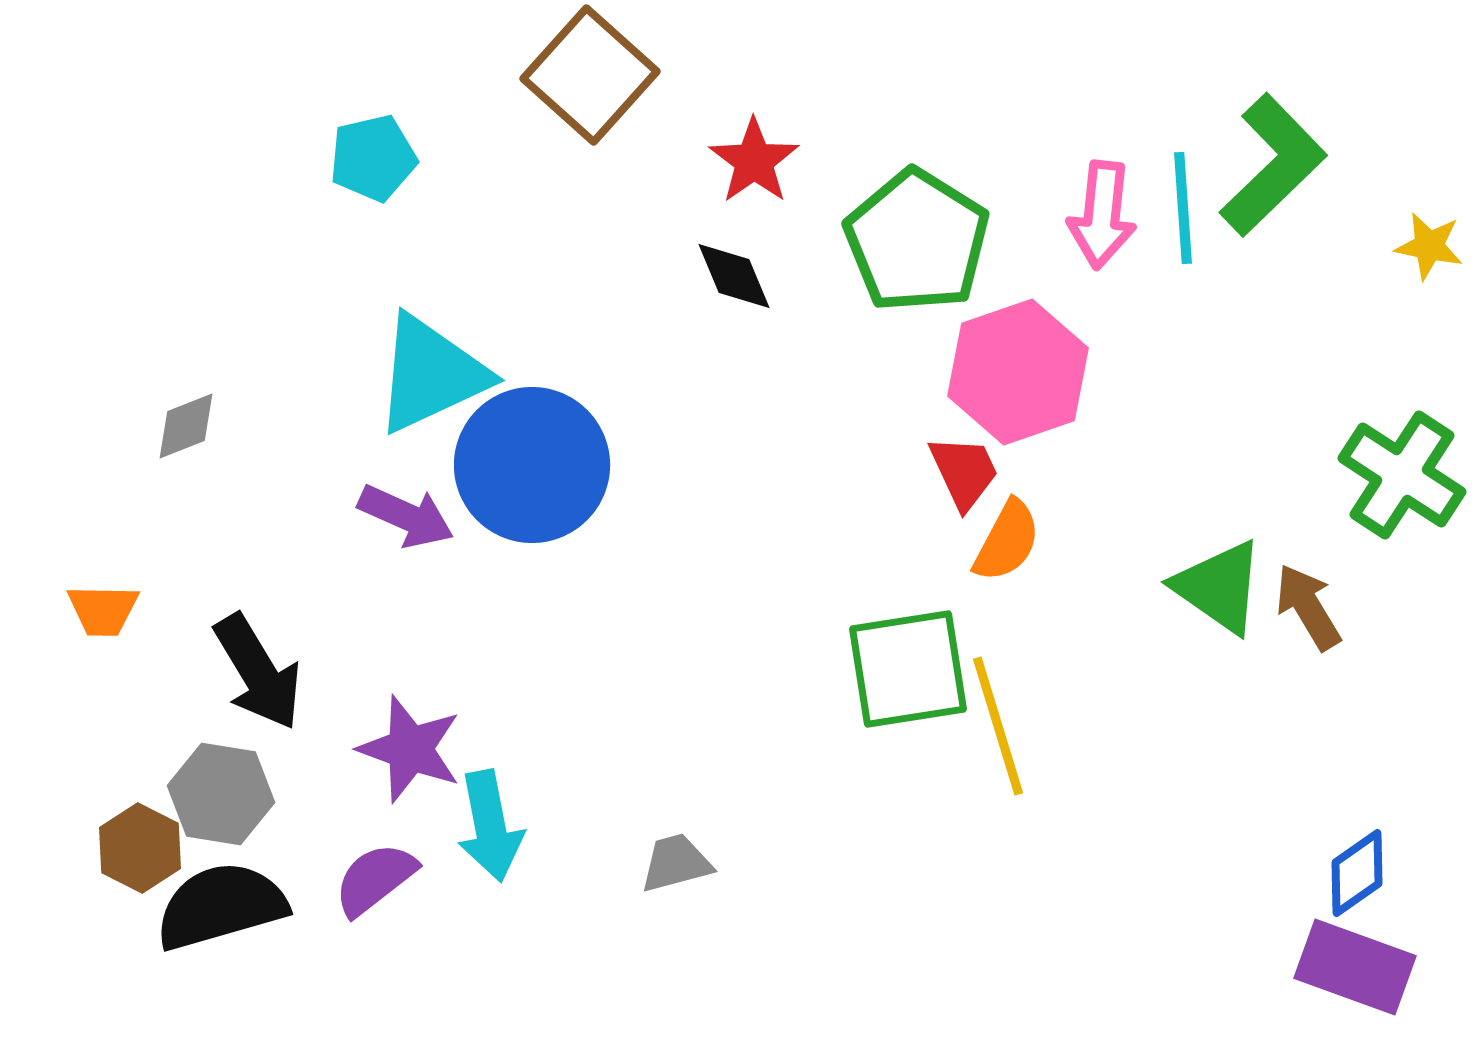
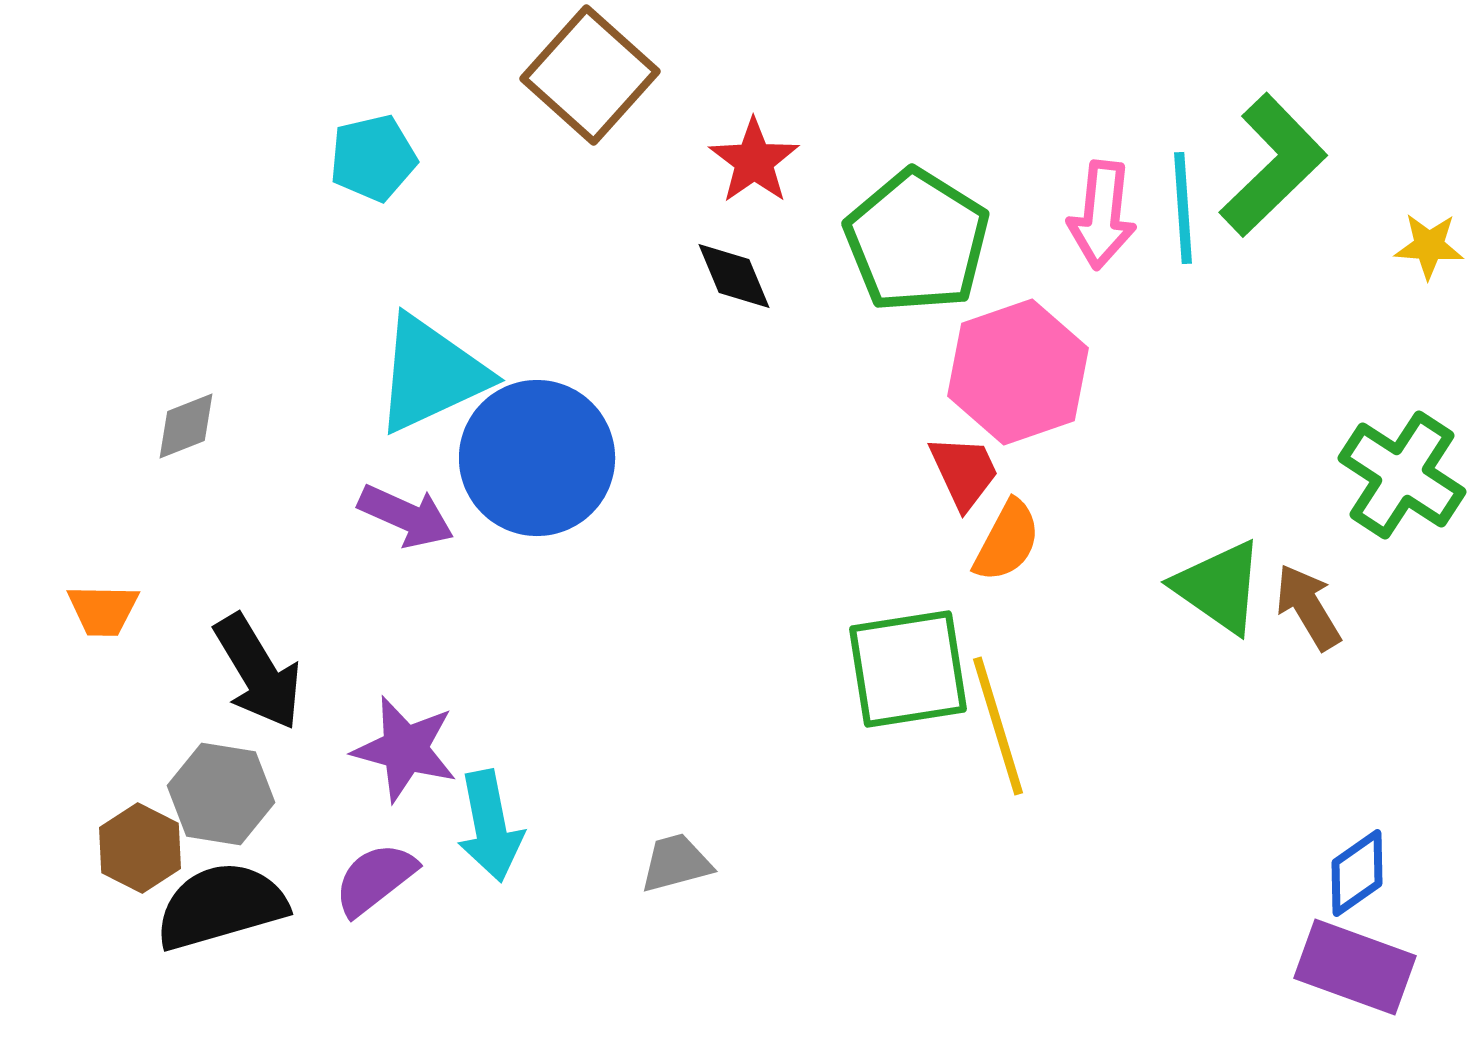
yellow star: rotated 8 degrees counterclockwise
blue circle: moved 5 px right, 7 px up
purple star: moved 5 px left; rotated 5 degrees counterclockwise
